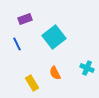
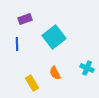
blue line: rotated 24 degrees clockwise
